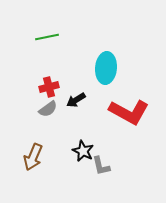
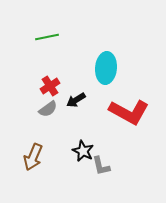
red cross: moved 1 px right, 1 px up; rotated 18 degrees counterclockwise
